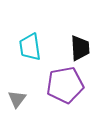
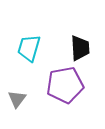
cyan trapezoid: moved 1 px left, 1 px down; rotated 24 degrees clockwise
